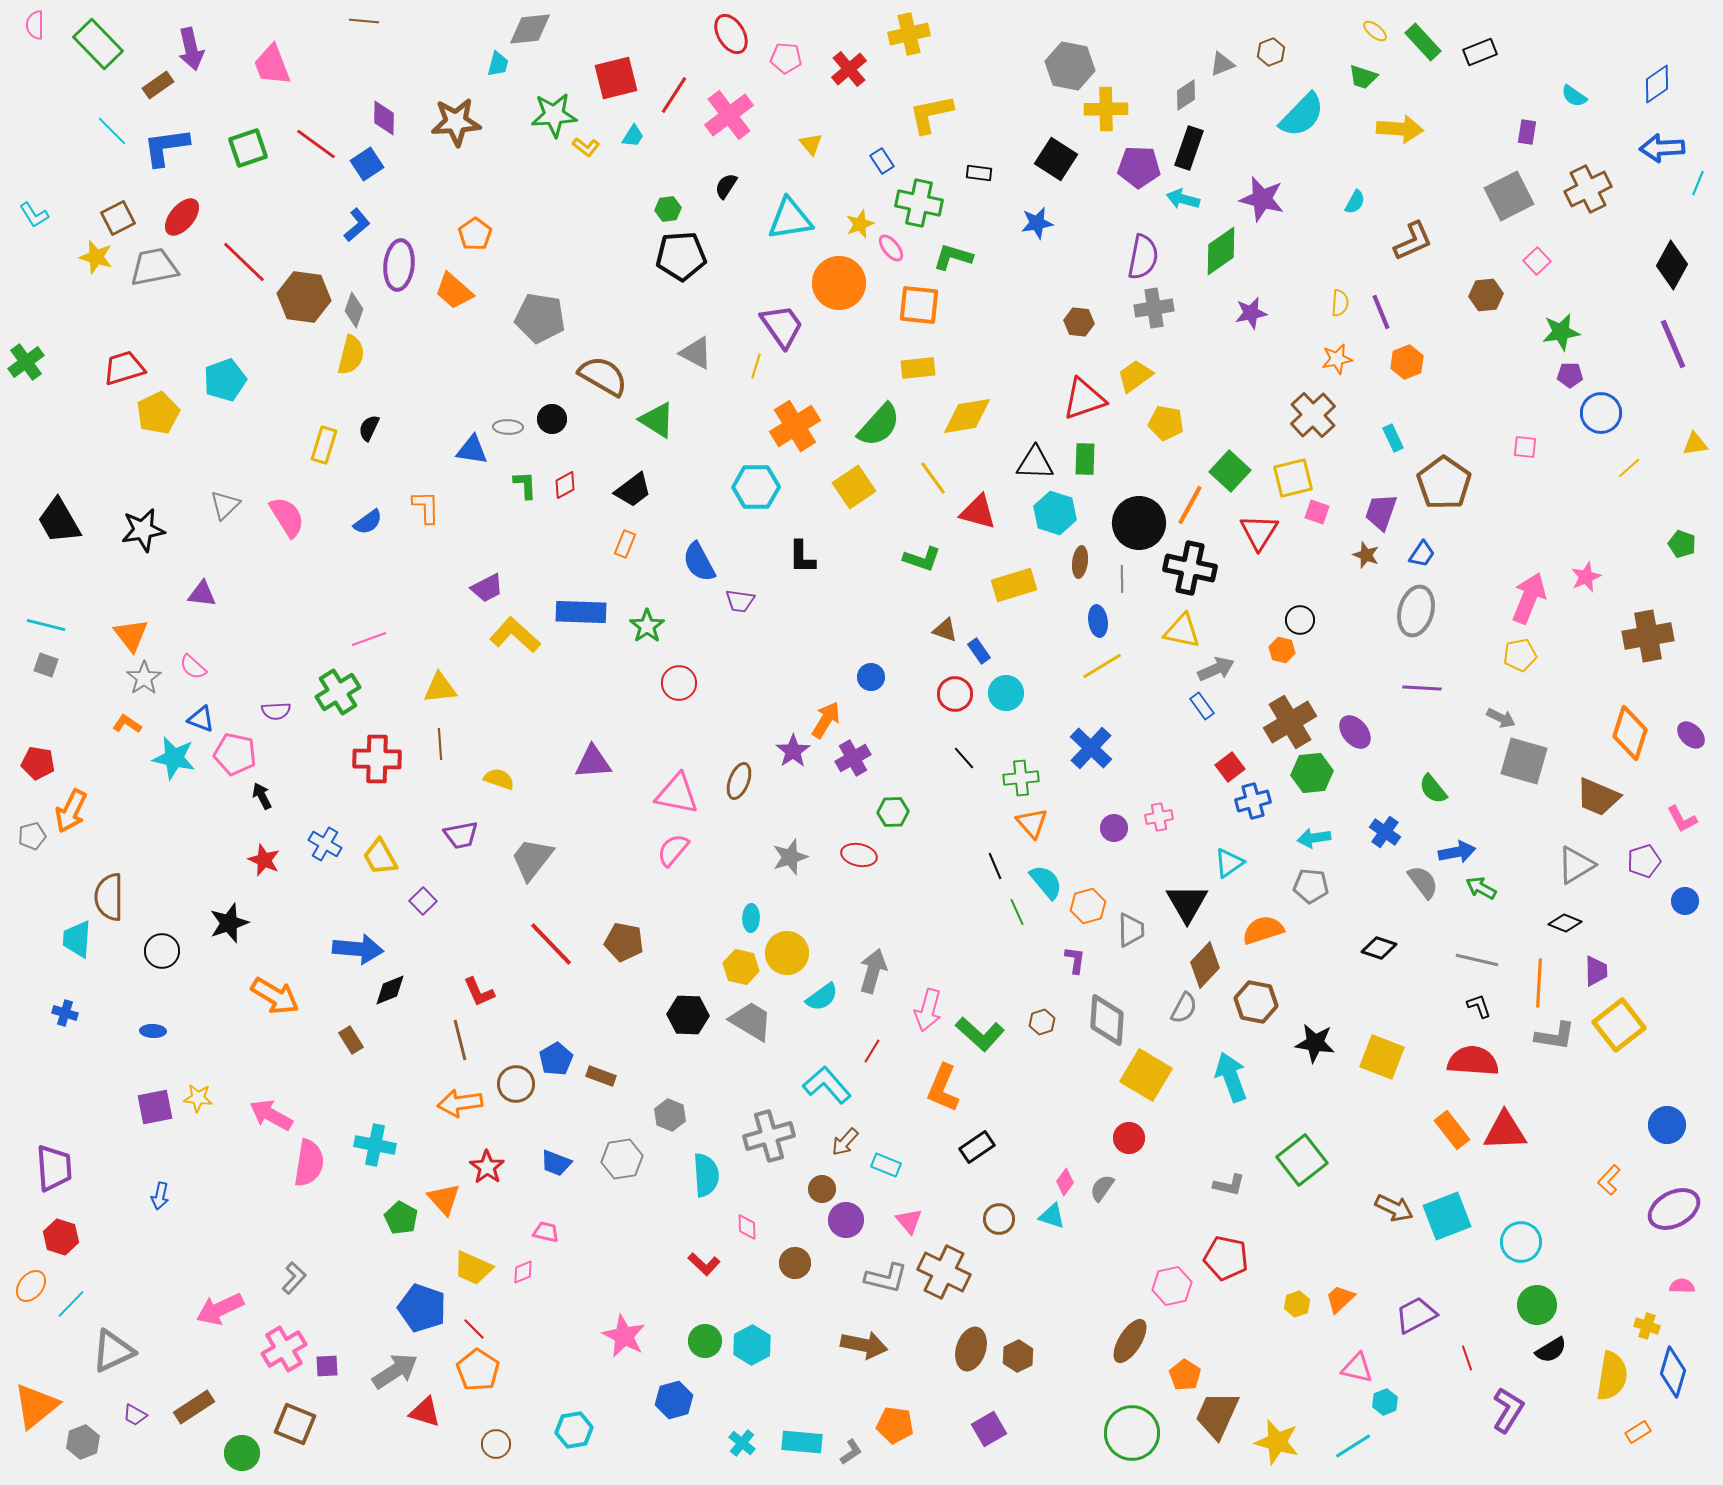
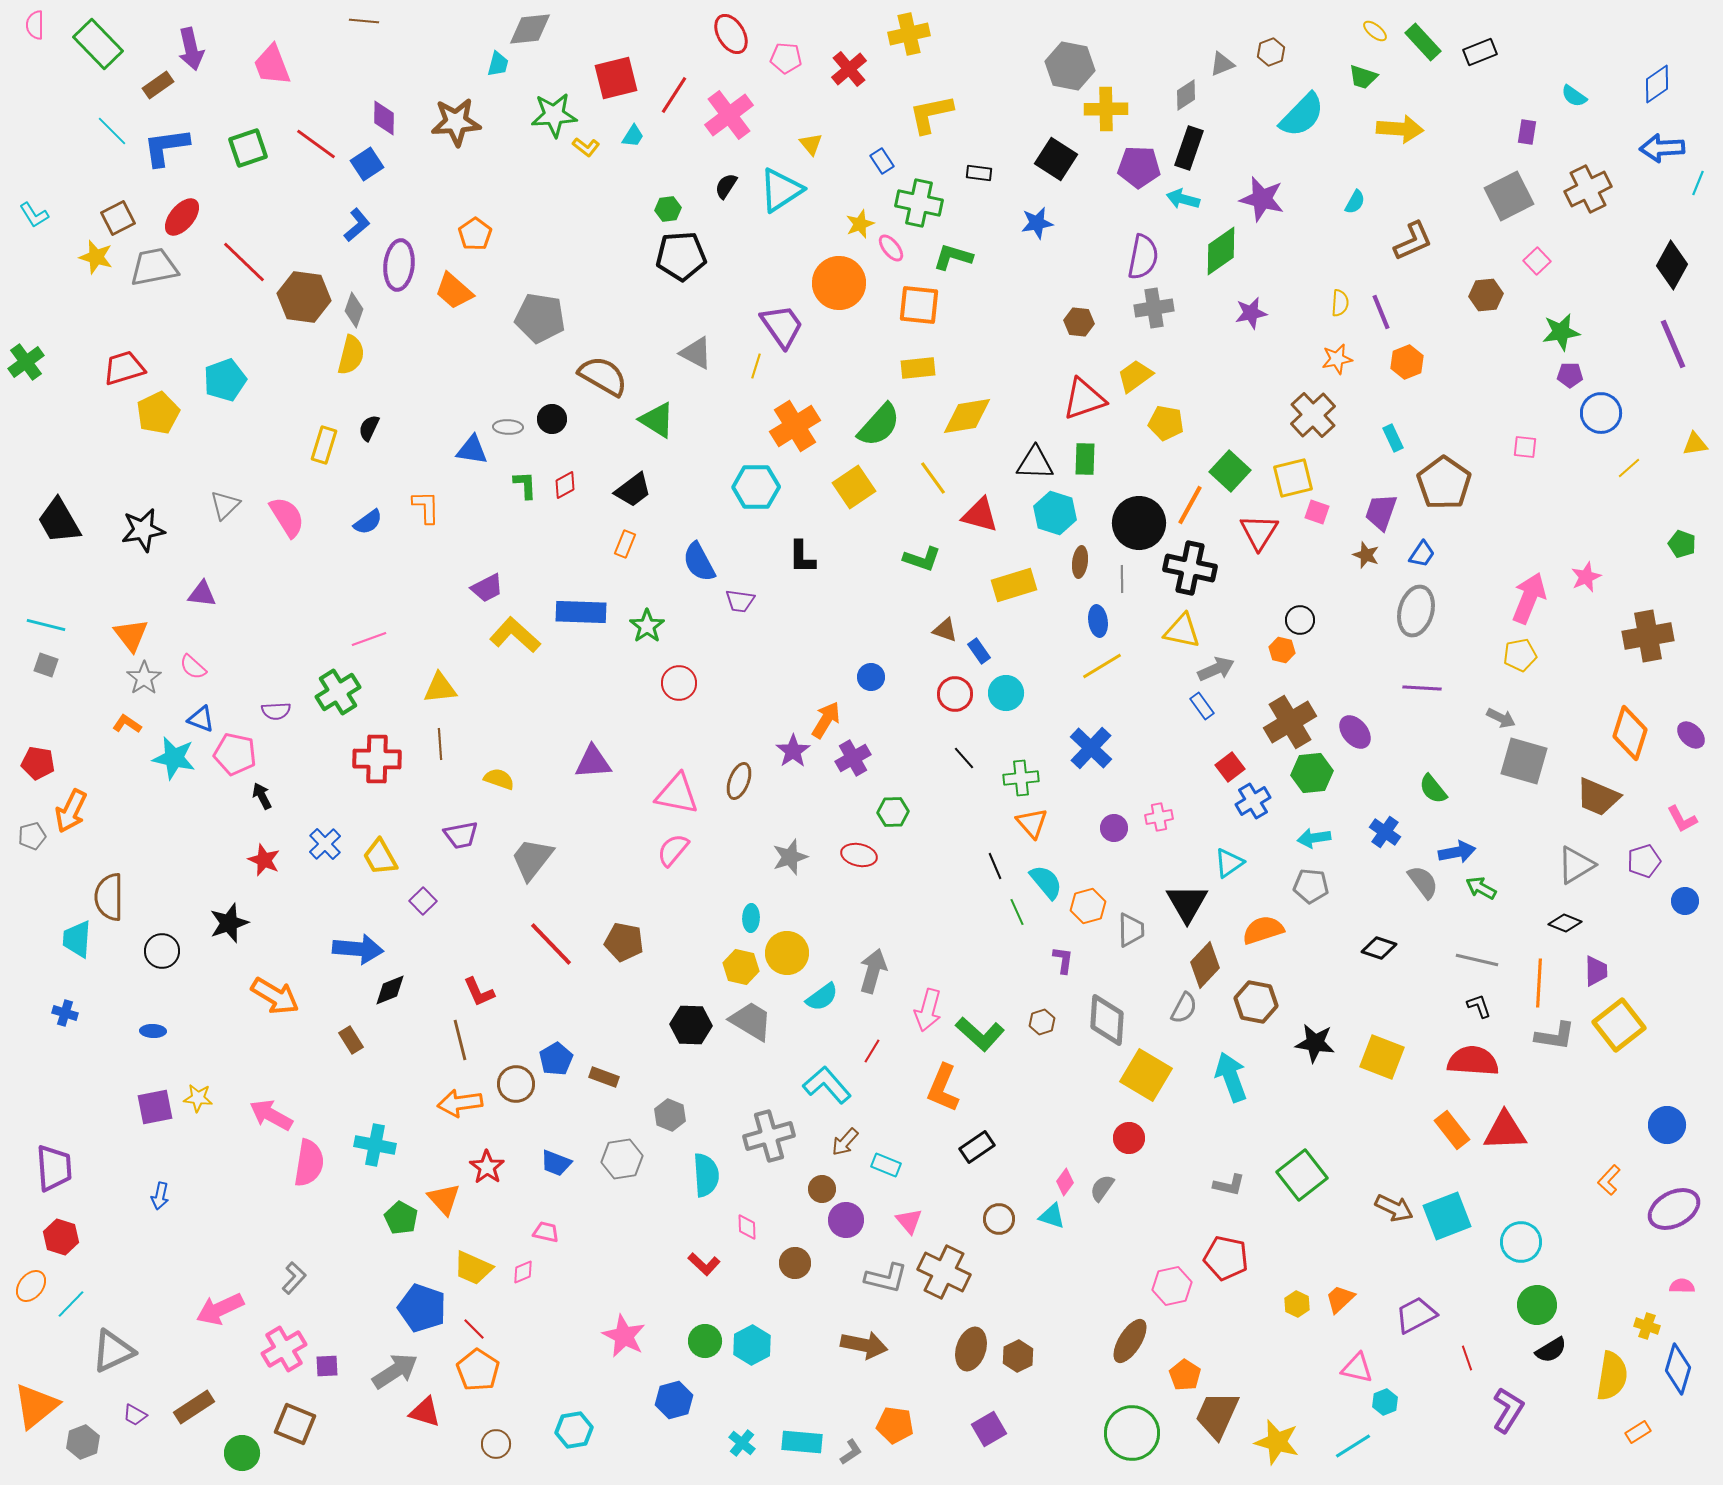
cyan triangle at (790, 219): moved 9 px left, 29 px up; rotated 24 degrees counterclockwise
red triangle at (978, 512): moved 2 px right, 3 px down
blue cross at (1253, 801): rotated 16 degrees counterclockwise
blue cross at (325, 844): rotated 16 degrees clockwise
purple L-shape at (1075, 960): moved 12 px left
black hexagon at (688, 1015): moved 3 px right, 10 px down
brown rectangle at (601, 1076): moved 3 px right, 1 px down
green square at (1302, 1160): moved 15 px down
yellow hexagon at (1297, 1304): rotated 15 degrees counterclockwise
blue diamond at (1673, 1372): moved 5 px right, 3 px up
